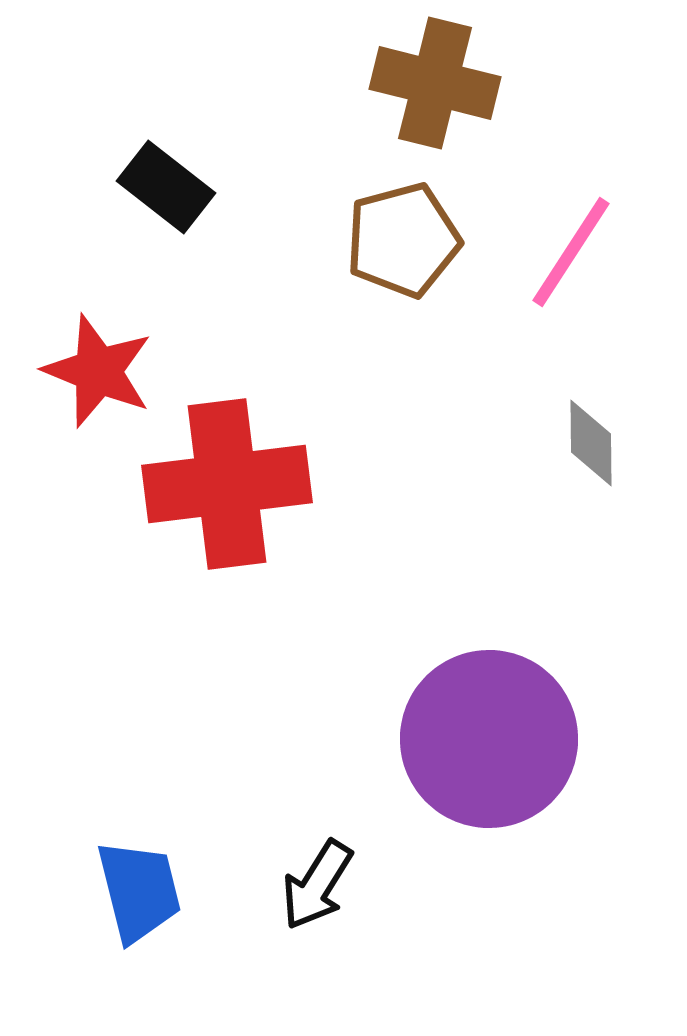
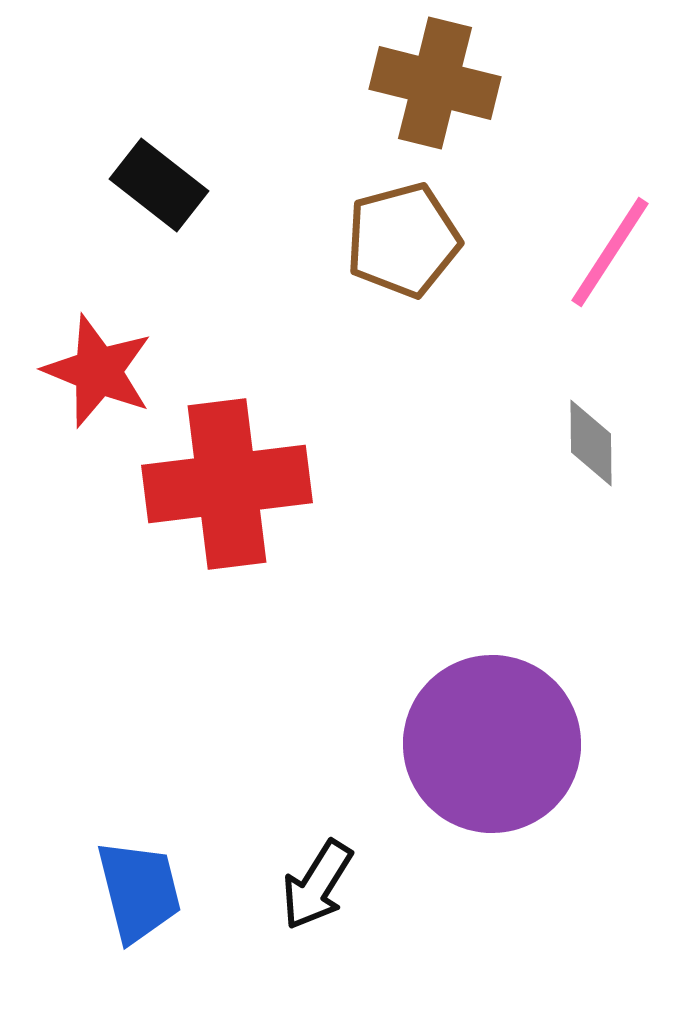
black rectangle: moved 7 px left, 2 px up
pink line: moved 39 px right
purple circle: moved 3 px right, 5 px down
